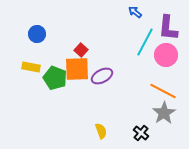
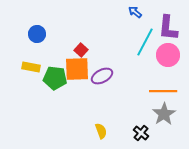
pink circle: moved 2 px right
green pentagon: rotated 15 degrees counterclockwise
orange line: rotated 28 degrees counterclockwise
gray star: moved 1 px down
